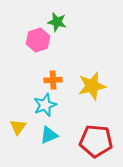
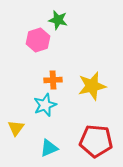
green star: moved 1 px right, 2 px up
yellow triangle: moved 2 px left, 1 px down
cyan triangle: moved 13 px down
